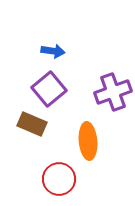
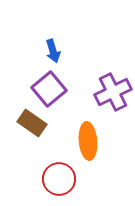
blue arrow: rotated 65 degrees clockwise
purple cross: rotated 6 degrees counterclockwise
brown rectangle: moved 1 px up; rotated 12 degrees clockwise
